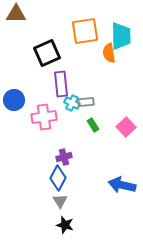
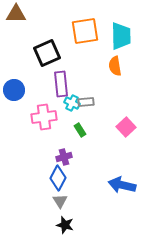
orange semicircle: moved 6 px right, 13 px down
blue circle: moved 10 px up
green rectangle: moved 13 px left, 5 px down
